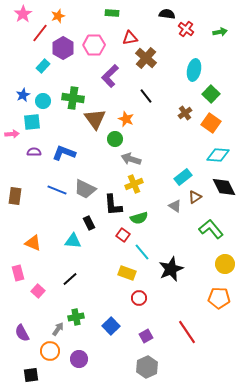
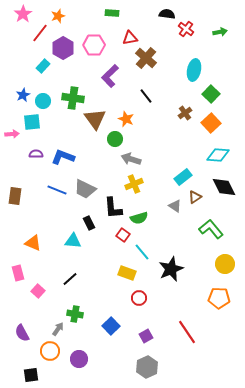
orange square at (211, 123): rotated 12 degrees clockwise
purple semicircle at (34, 152): moved 2 px right, 2 px down
blue L-shape at (64, 153): moved 1 px left, 4 px down
black L-shape at (113, 205): moved 3 px down
green cross at (76, 317): moved 1 px left, 3 px up; rotated 21 degrees clockwise
